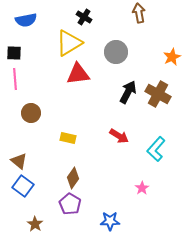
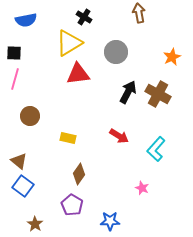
pink line: rotated 20 degrees clockwise
brown circle: moved 1 px left, 3 px down
brown diamond: moved 6 px right, 4 px up
pink star: rotated 16 degrees counterclockwise
purple pentagon: moved 2 px right, 1 px down
